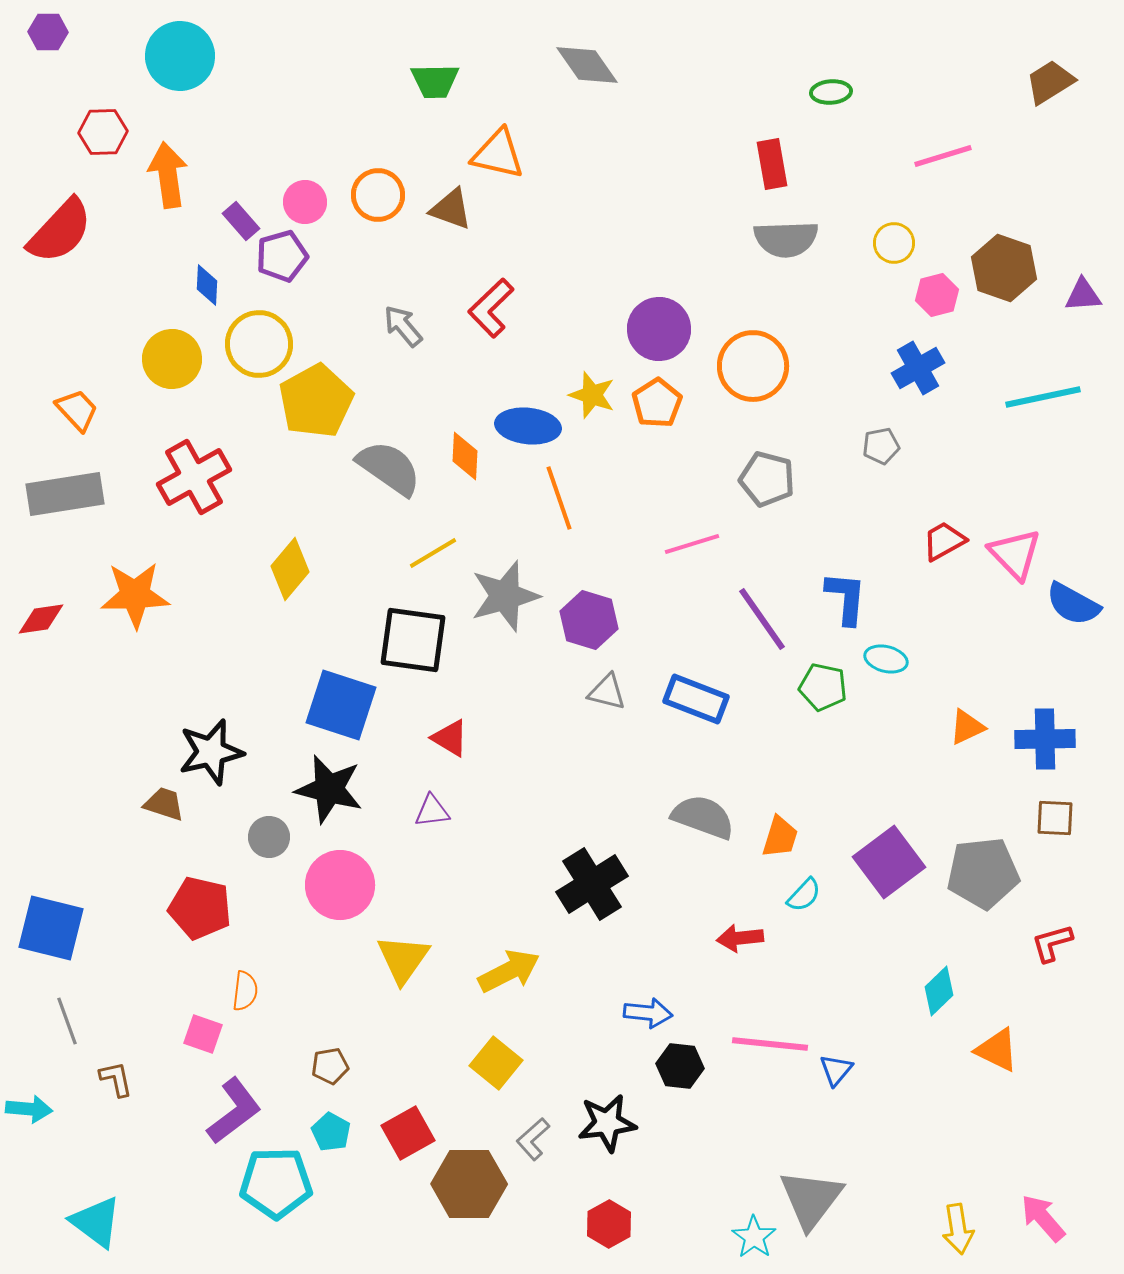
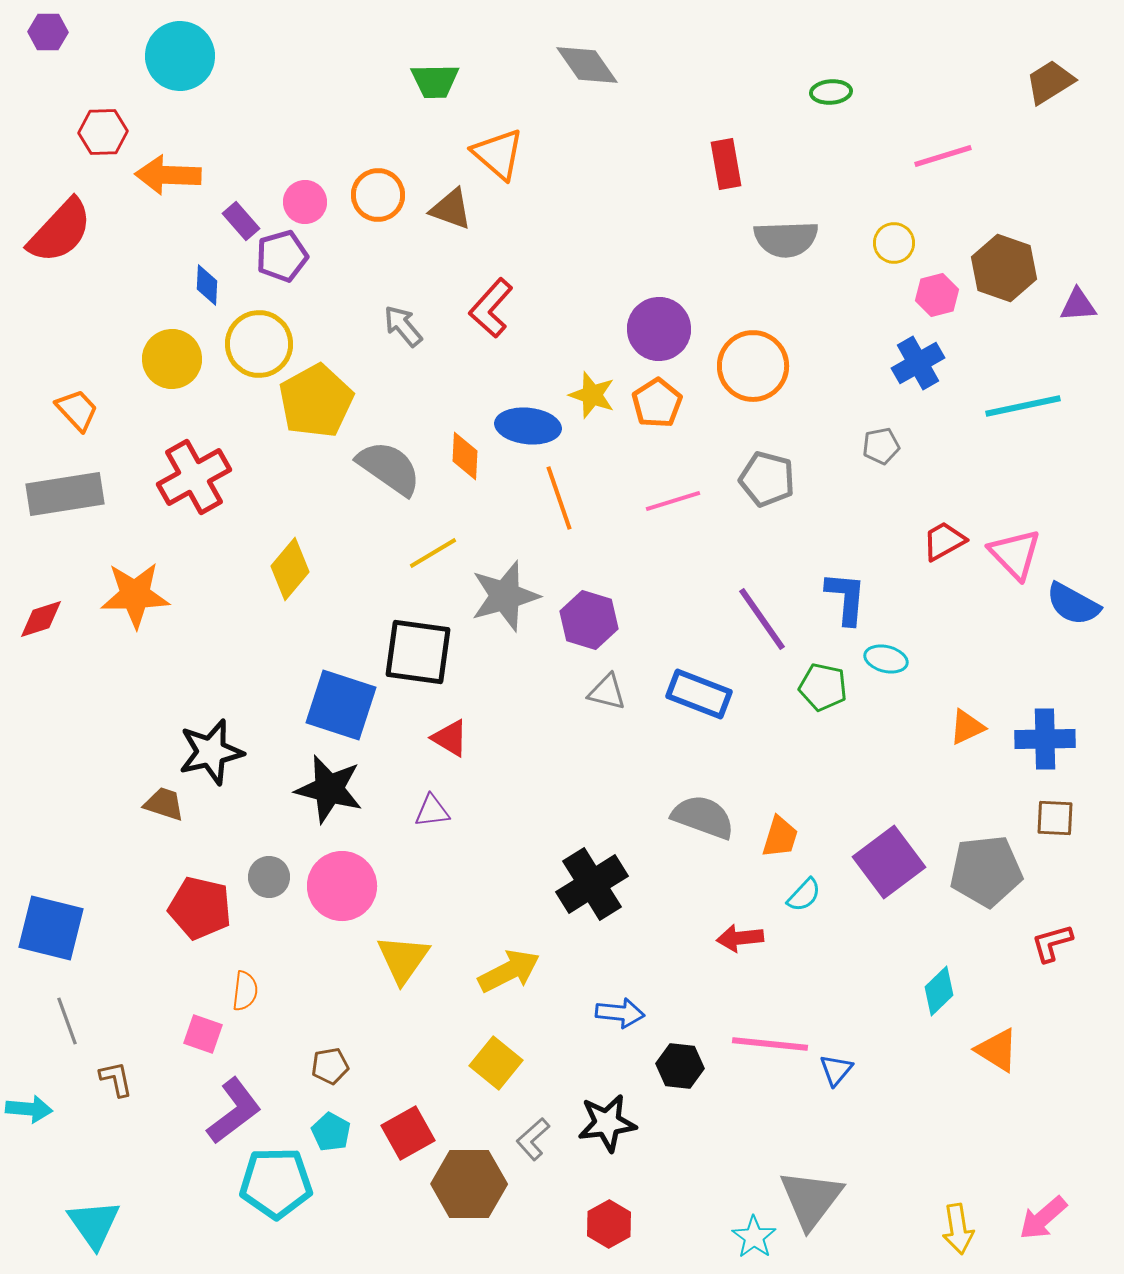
orange triangle at (498, 154): rotated 28 degrees clockwise
red rectangle at (772, 164): moved 46 px left
orange arrow at (168, 175): rotated 80 degrees counterclockwise
purple triangle at (1083, 295): moved 5 px left, 10 px down
red L-shape at (491, 308): rotated 4 degrees counterclockwise
blue cross at (918, 368): moved 5 px up
cyan line at (1043, 397): moved 20 px left, 9 px down
pink line at (692, 544): moved 19 px left, 43 px up
red diamond at (41, 619): rotated 9 degrees counterclockwise
black square at (413, 640): moved 5 px right, 12 px down
blue rectangle at (696, 699): moved 3 px right, 5 px up
gray circle at (269, 837): moved 40 px down
gray pentagon at (983, 873): moved 3 px right, 2 px up
pink circle at (340, 885): moved 2 px right, 1 px down
blue arrow at (648, 1013): moved 28 px left
orange triangle at (997, 1050): rotated 6 degrees clockwise
pink arrow at (1043, 1218): rotated 90 degrees counterclockwise
cyan triangle at (96, 1222): moved 2 px left, 2 px down; rotated 18 degrees clockwise
